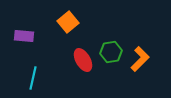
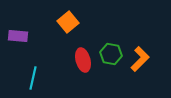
purple rectangle: moved 6 px left
green hexagon: moved 2 px down; rotated 20 degrees clockwise
red ellipse: rotated 15 degrees clockwise
